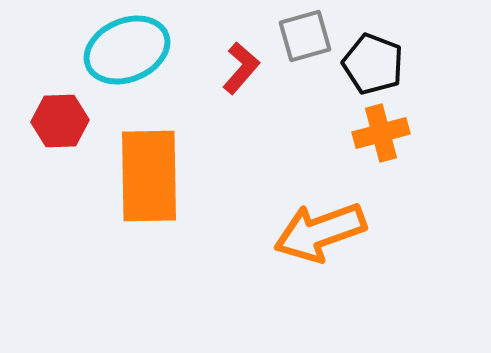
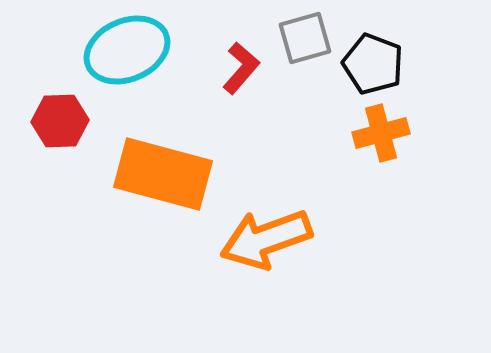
gray square: moved 2 px down
orange rectangle: moved 14 px right, 2 px up; rotated 74 degrees counterclockwise
orange arrow: moved 54 px left, 7 px down
